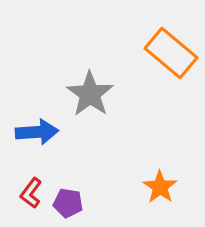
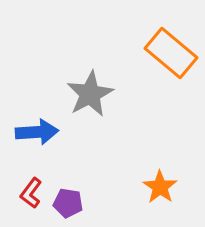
gray star: rotated 9 degrees clockwise
